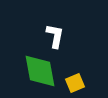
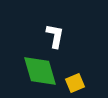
green diamond: rotated 6 degrees counterclockwise
